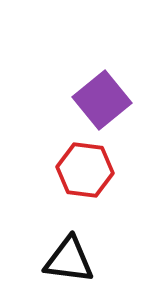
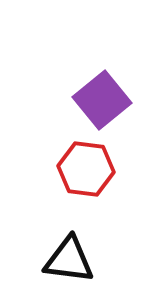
red hexagon: moved 1 px right, 1 px up
